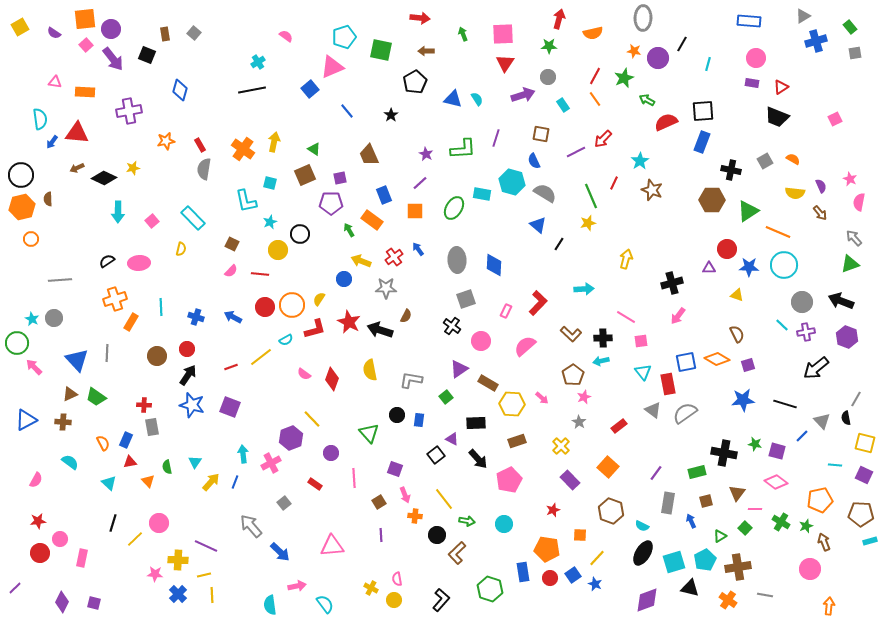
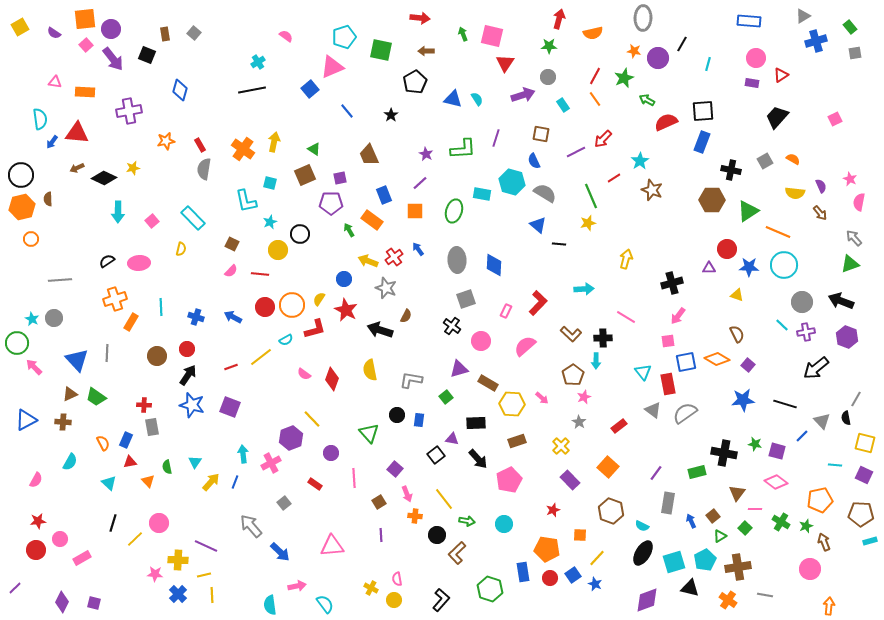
pink square at (503, 34): moved 11 px left, 2 px down; rotated 15 degrees clockwise
red triangle at (781, 87): moved 12 px up
black trapezoid at (777, 117): rotated 110 degrees clockwise
red line at (614, 183): moved 5 px up; rotated 32 degrees clockwise
green ellipse at (454, 208): moved 3 px down; rotated 15 degrees counterclockwise
black line at (559, 244): rotated 64 degrees clockwise
yellow arrow at (361, 261): moved 7 px right
gray star at (386, 288): rotated 20 degrees clockwise
red star at (349, 322): moved 3 px left, 12 px up
pink square at (641, 341): moved 27 px right
cyan arrow at (601, 361): moved 5 px left; rotated 77 degrees counterclockwise
purple square at (748, 365): rotated 32 degrees counterclockwise
purple triangle at (459, 369): rotated 18 degrees clockwise
purple triangle at (452, 439): rotated 16 degrees counterclockwise
cyan semicircle at (70, 462): rotated 84 degrees clockwise
purple square at (395, 469): rotated 21 degrees clockwise
pink arrow at (405, 495): moved 2 px right, 1 px up
brown square at (706, 501): moved 7 px right, 15 px down; rotated 24 degrees counterclockwise
red circle at (40, 553): moved 4 px left, 3 px up
pink rectangle at (82, 558): rotated 48 degrees clockwise
